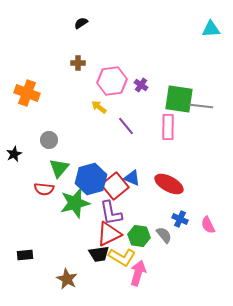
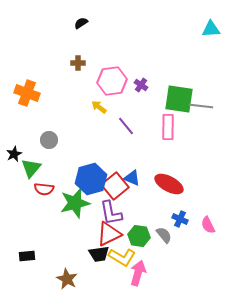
green triangle: moved 28 px left
black rectangle: moved 2 px right, 1 px down
